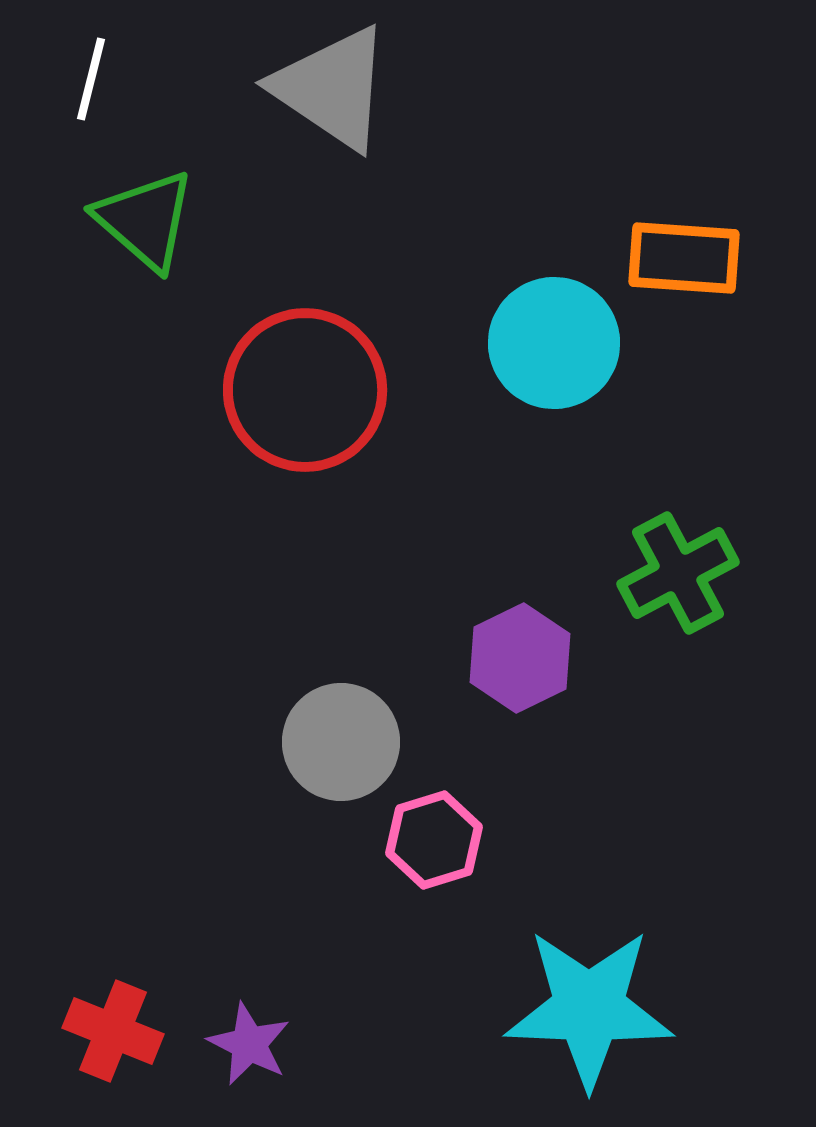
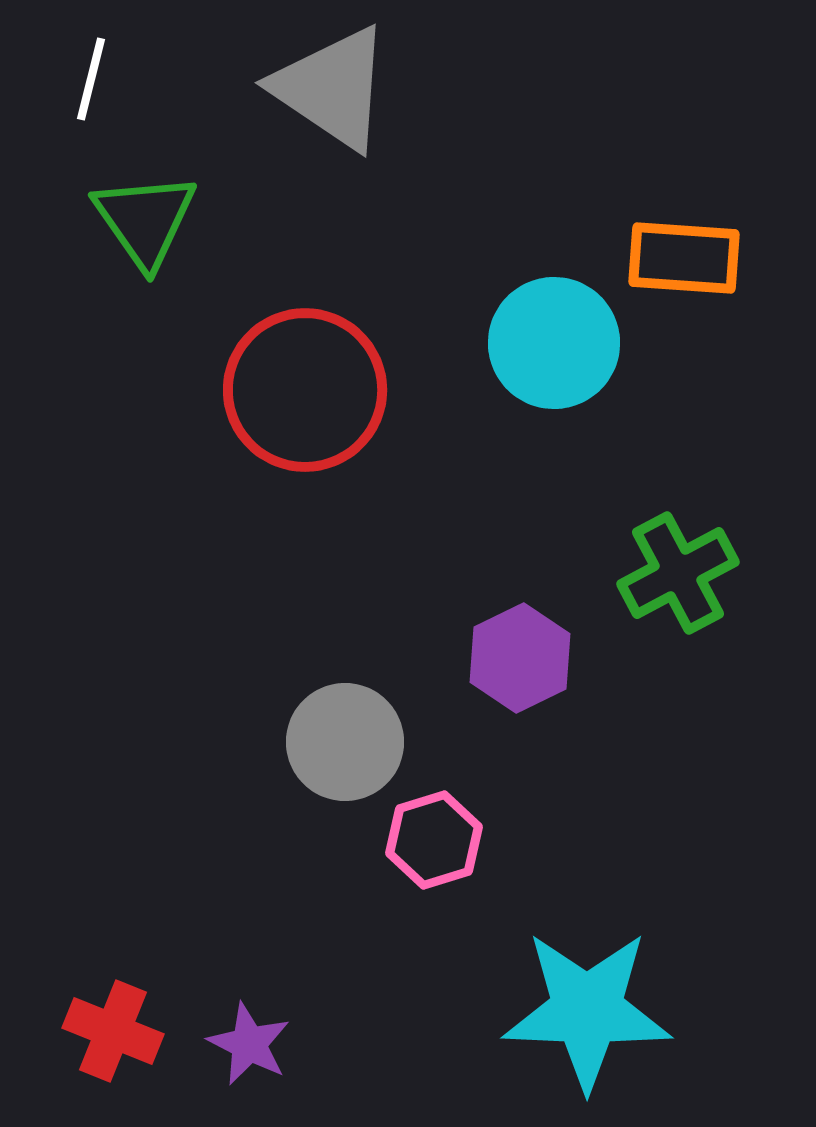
green triangle: rotated 14 degrees clockwise
gray circle: moved 4 px right
cyan star: moved 2 px left, 2 px down
